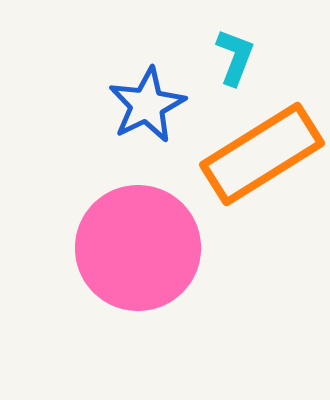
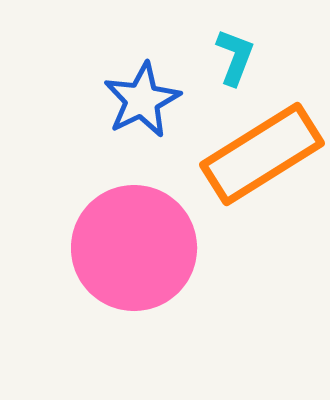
blue star: moved 5 px left, 5 px up
pink circle: moved 4 px left
